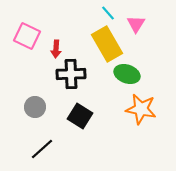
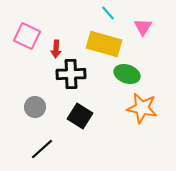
pink triangle: moved 7 px right, 3 px down
yellow rectangle: moved 3 px left; rotated 44 degrees counterclockwise
orange star: moved 1 px right, 1 px up
